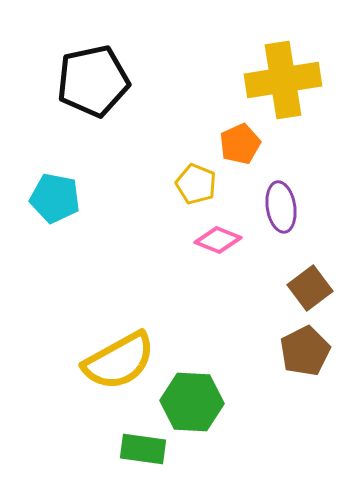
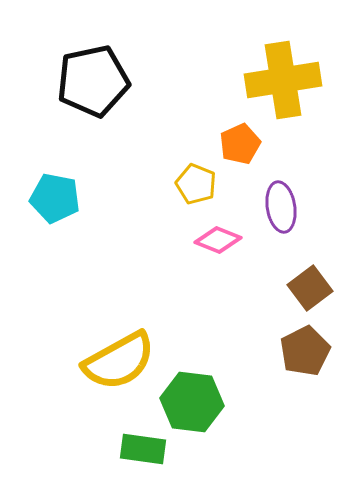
green hexagon: rotated 4 degrees clockwise
